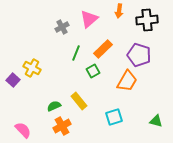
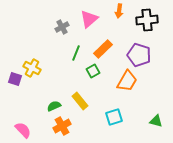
purple square: moved 2 px right, 1 px up; rotated 24 degrees counterclockwise
yellow rectangle: moved 1 px right
